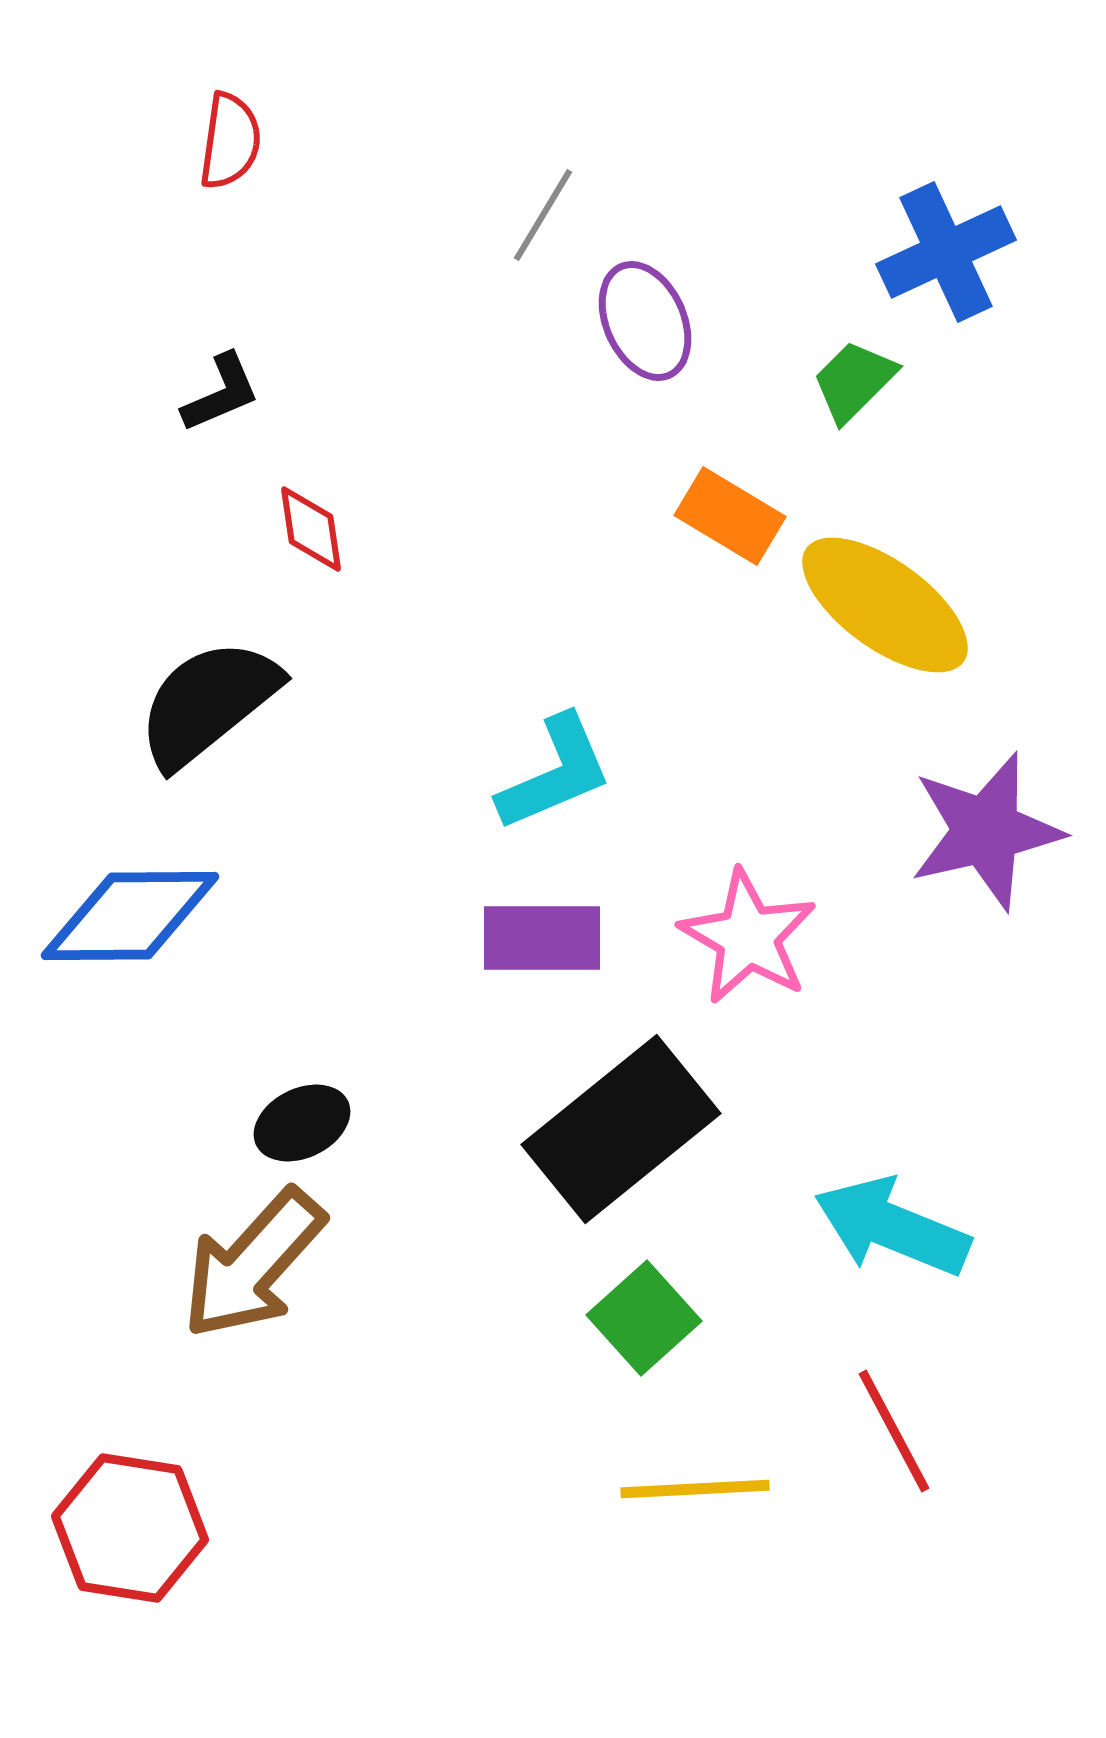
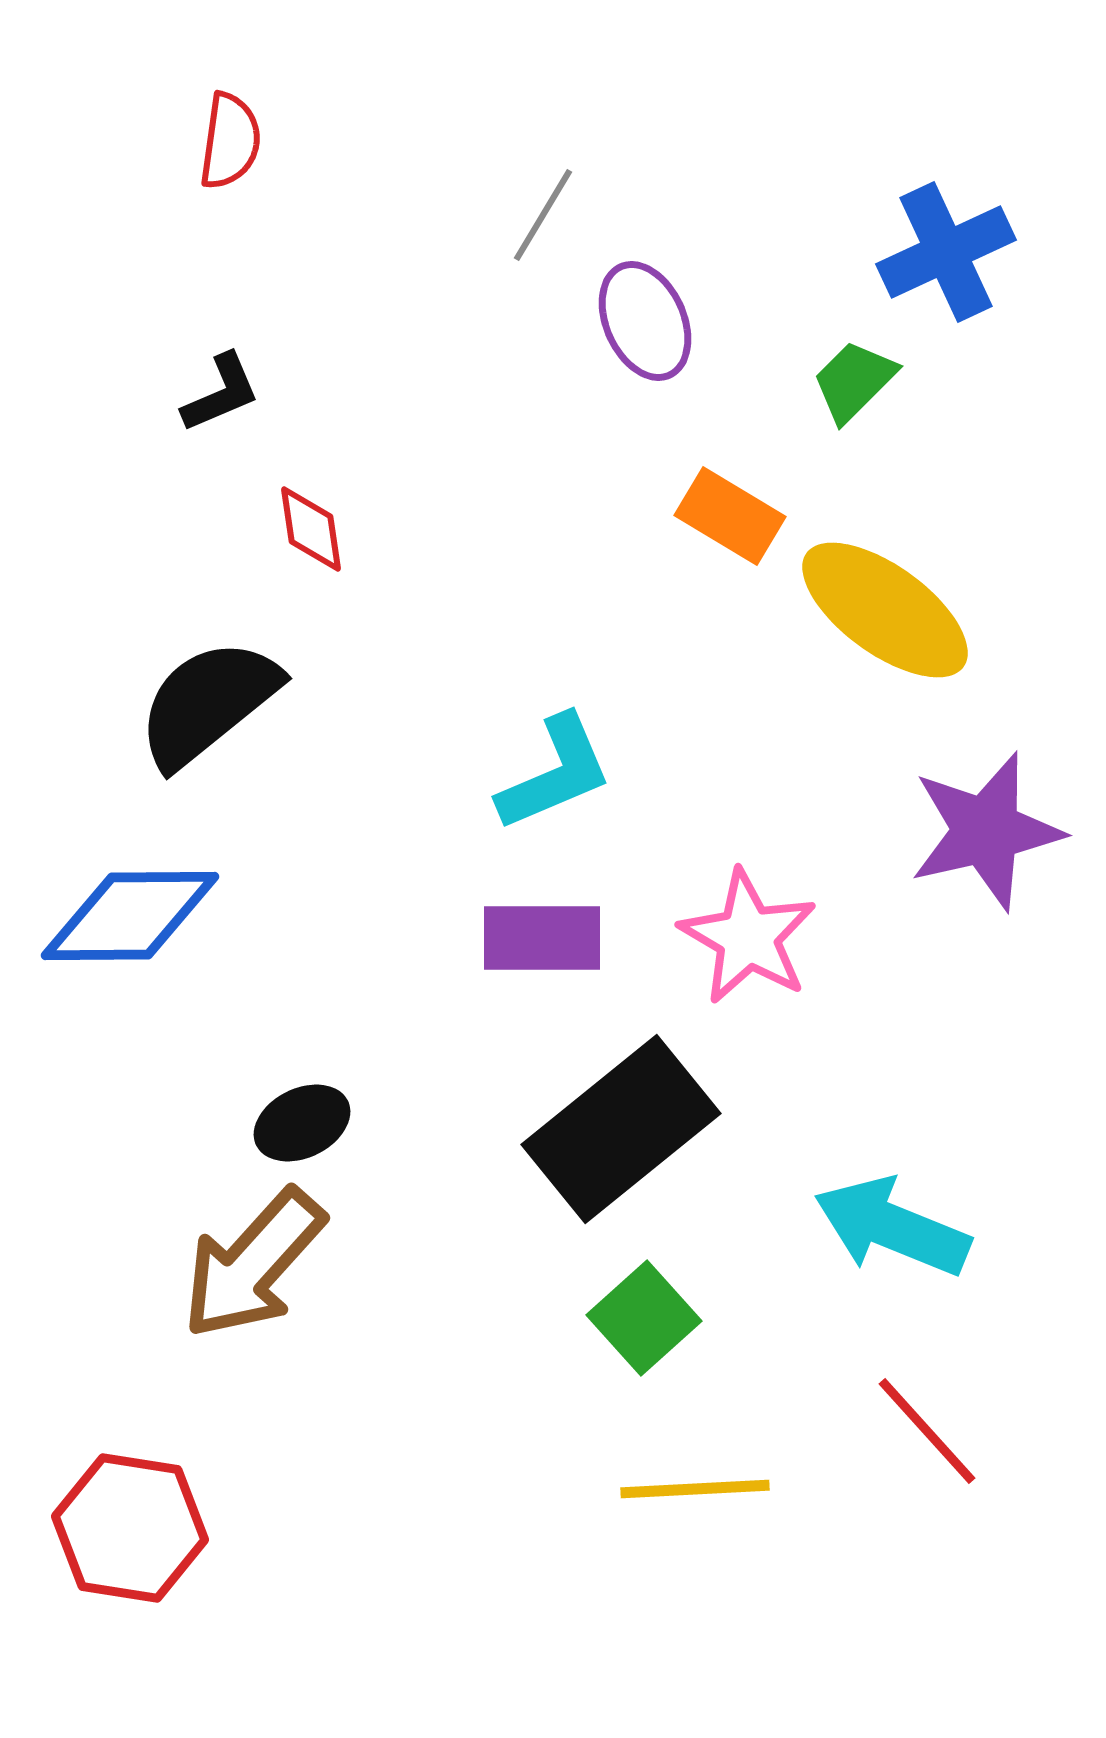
yellow ellipse: moved 5 px down
red line: moved 33 px right; rotated 14 degrees counterclockwise
